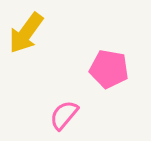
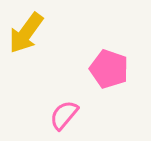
pink pentagon: rotated 9 degrees clockwise
